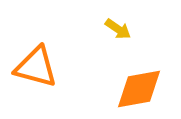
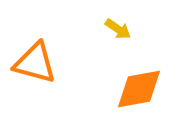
orange triangle: moved 1 px left, 4 px up
